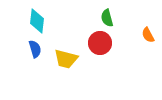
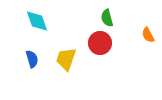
cyan diamond: rotated 25 degrees counterclockwise
blue semicircle: moved 3 px left, 10 px down
yellow trapezoid: rotated 95 degrees clockwise
